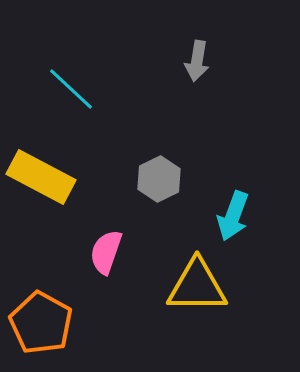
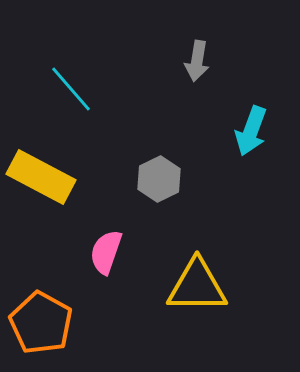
cyan line: rotated 6 degrees clockwise
cyan arrow: moved 18 px right, 85 px up
